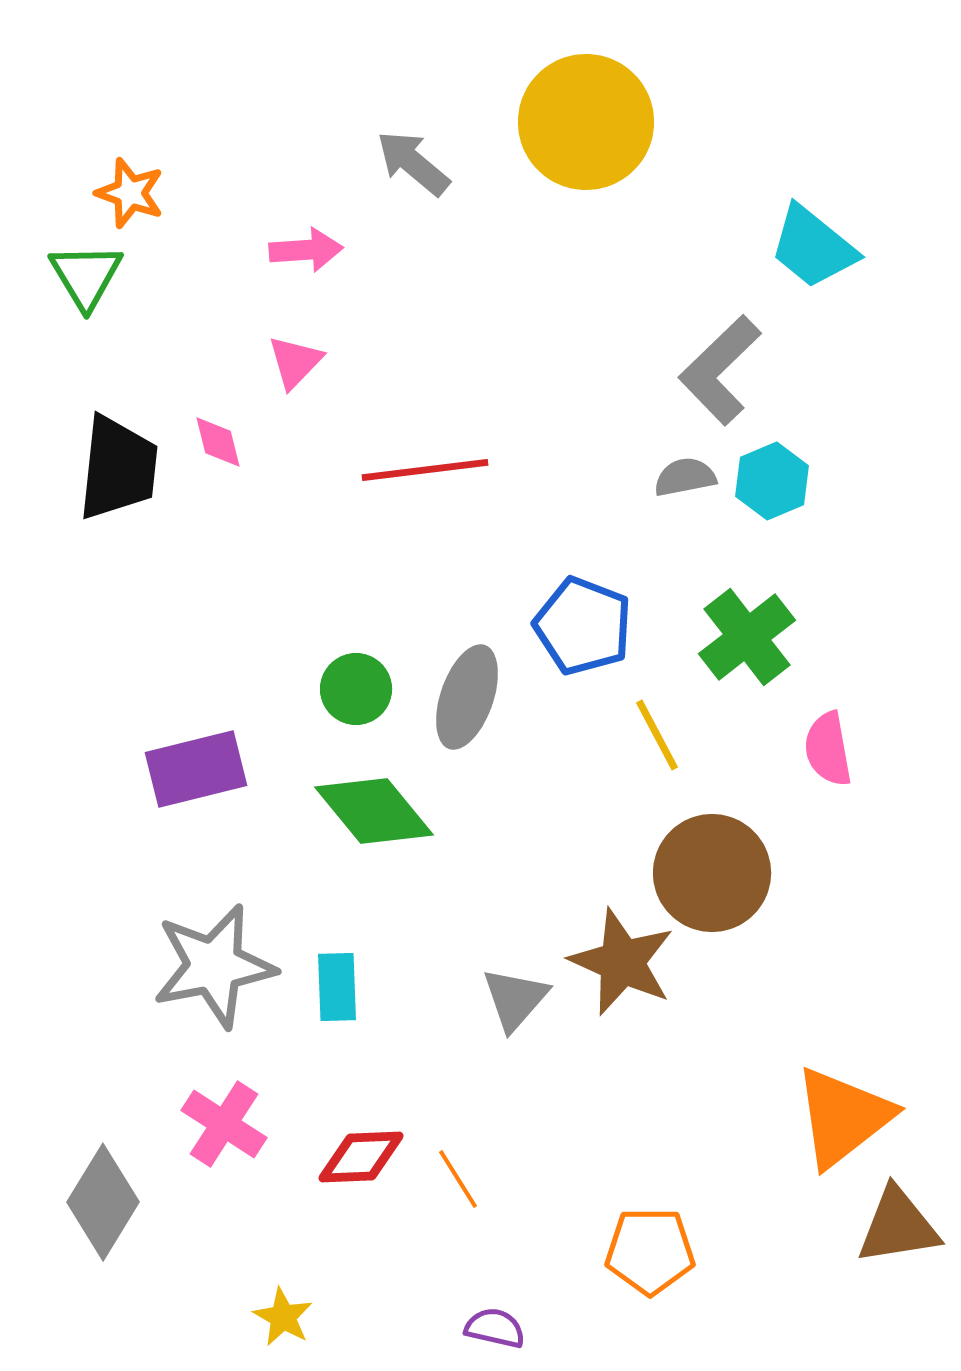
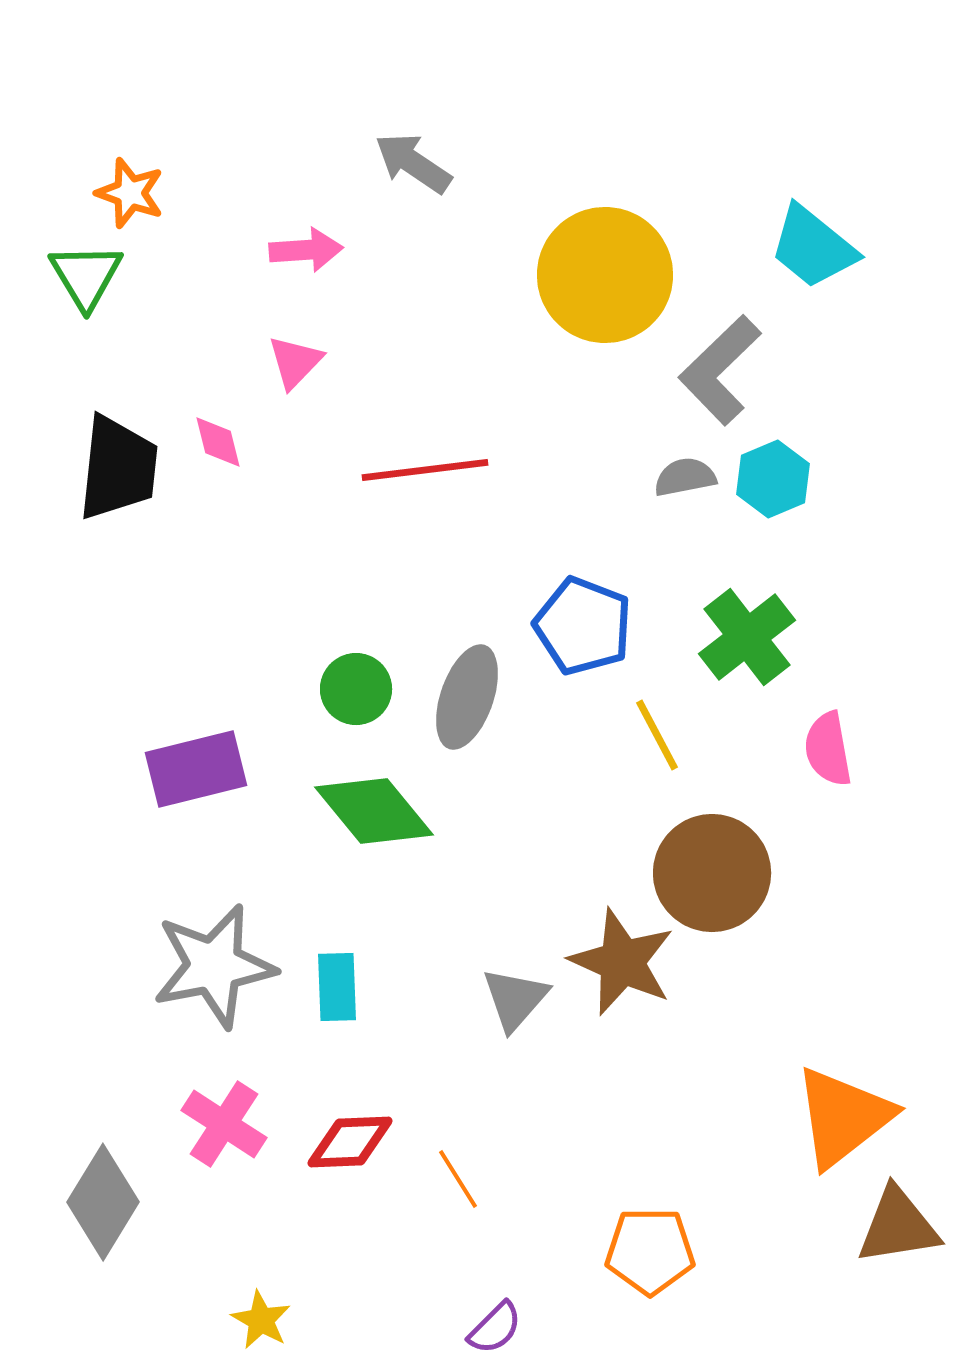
yellow circle: moved 19 px right, 153 px down
gray arrow: rotated 6 degrees counterclockwise
cyan hexagon: moved 1 px right, 2 px up
red diamond: moved 11 px left, 15 px up
yellow star: moved 22 px left, 3 px down
purple semicircle: rotated 122 degrees clockwise
